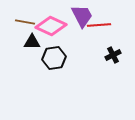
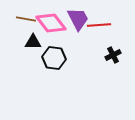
purple trapezoid: moved 4 px left, 3 px down
brown line: moved 1 px right, 3 px up
pink diamond: moved 3 px up; rotated 28 degrees clockwise
black triangle: moved 1 px right
black hexagon: rotated 15 degrees clockwise
